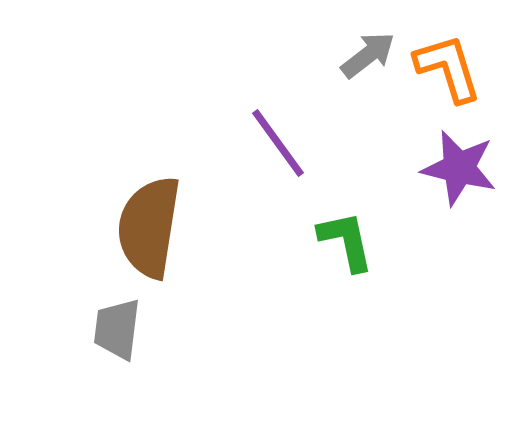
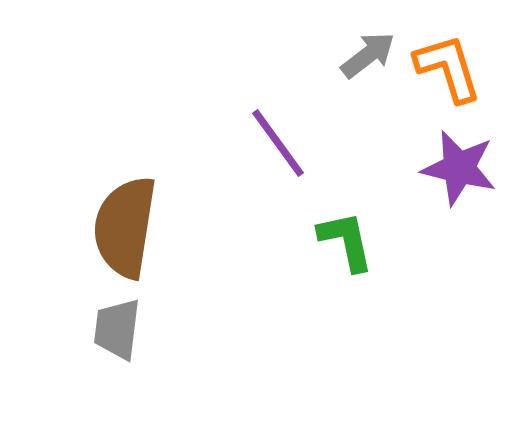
brown semicircle: moved 24 px left
